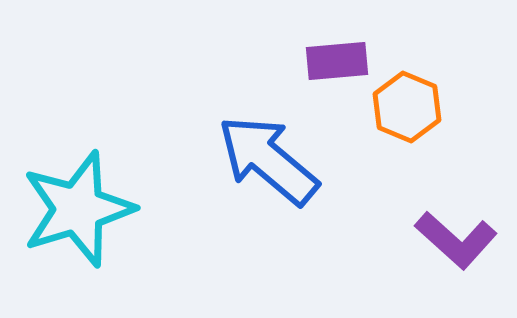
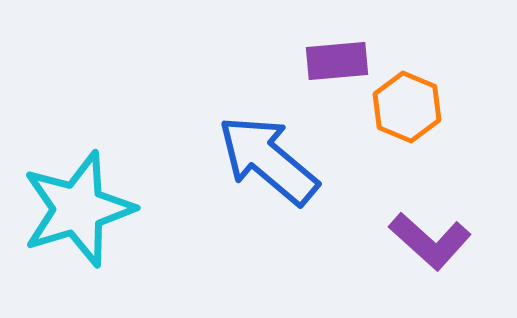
purple L-shape: moved 26 px left, 1 px down
